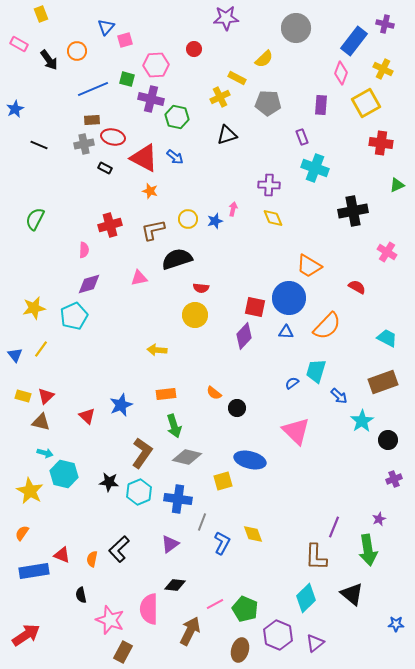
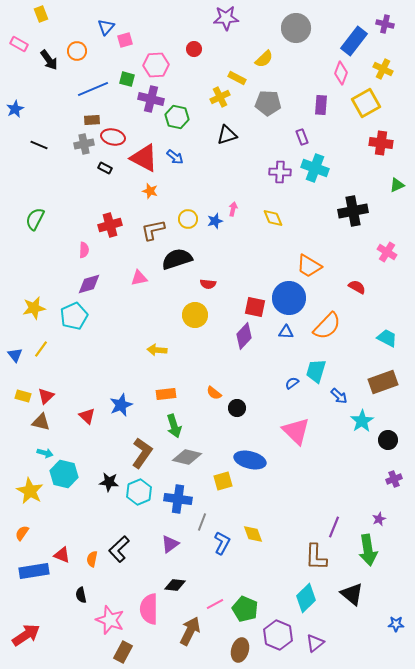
purple cross at (269, 185): moved 11 px right, 13 px up
red semicircle at (201, 288): moved 7 px right, 4 px up
